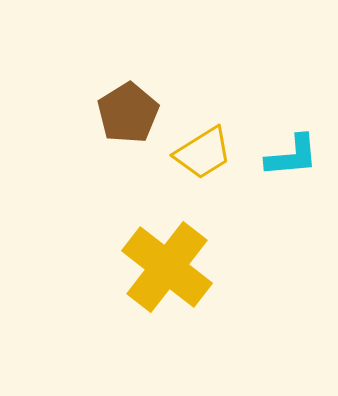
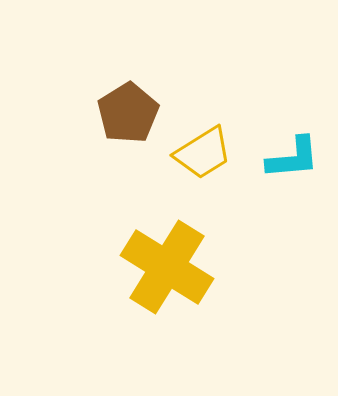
cyan L-shape: moved 1 px right, 2 px down
yellow cross: rotated 6 degrees counterclockwise
